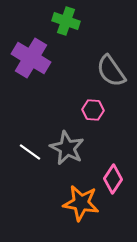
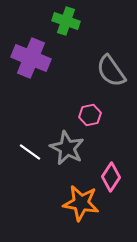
purple cross: rotated 9 degrees counterclockwise
pink hexagon: moved 3 px left, 5 px down; rotated 15 degrees counterclockwise
pink diamond: moved 2 px left, 2 px up
